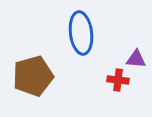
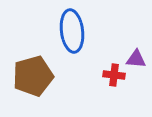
blue ellipse: moved 9 px left, 2 px up
red cross: moved 4 px left, 5 px up
